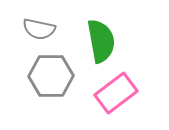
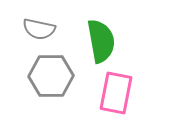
pink rectangle: rotated 42 degrees counterclockwise
